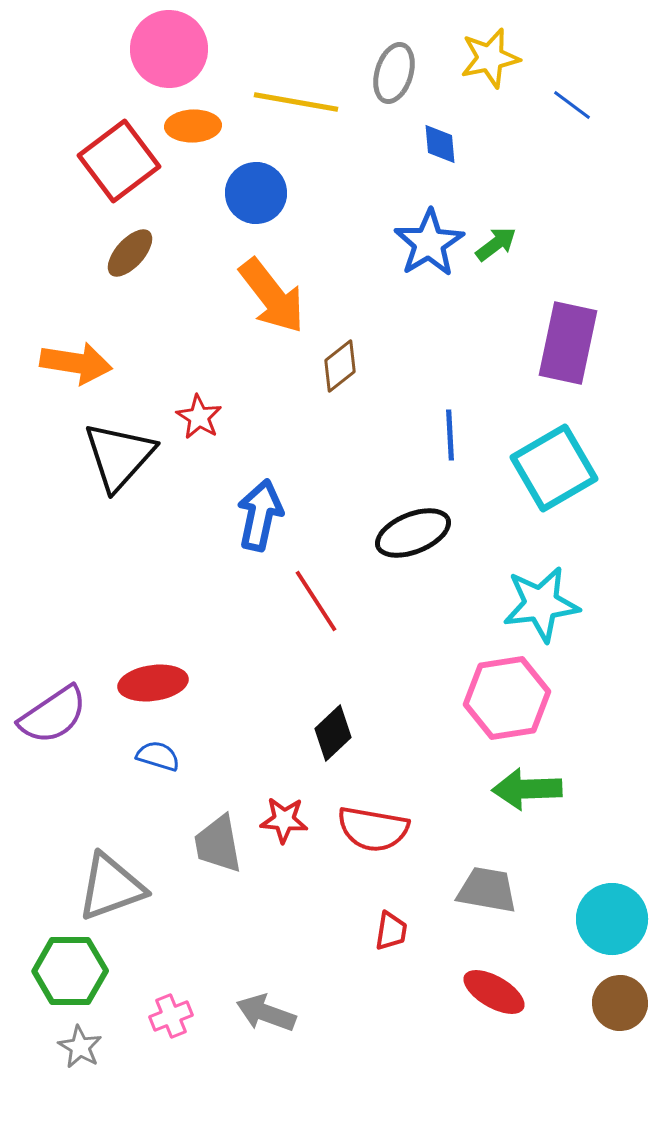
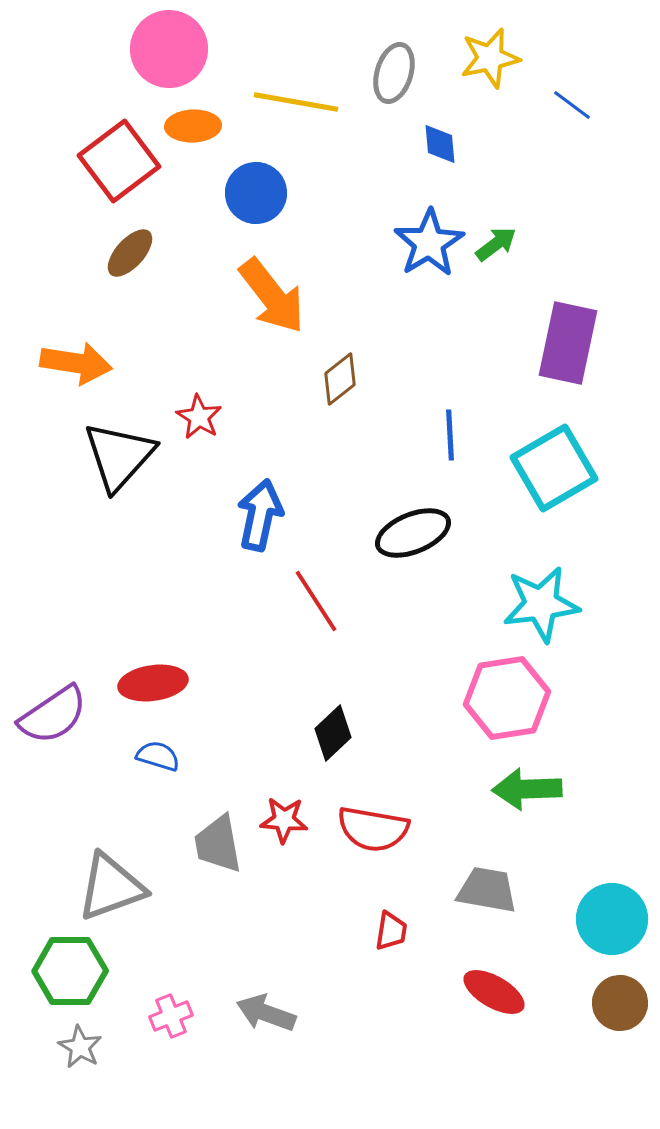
brown diamond at (340, 366): moved 13 px down
